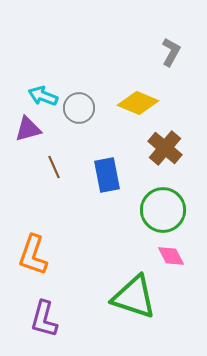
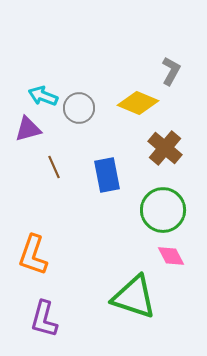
gray L-shape: moved 19 px down
